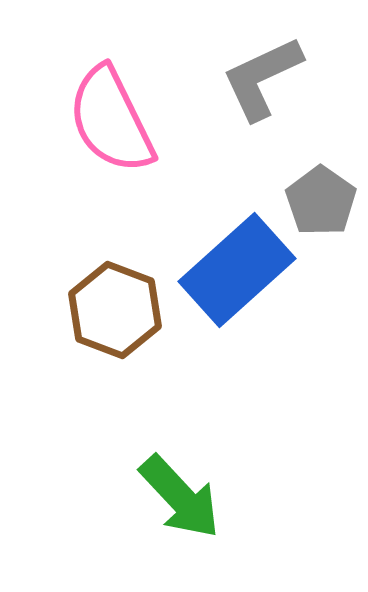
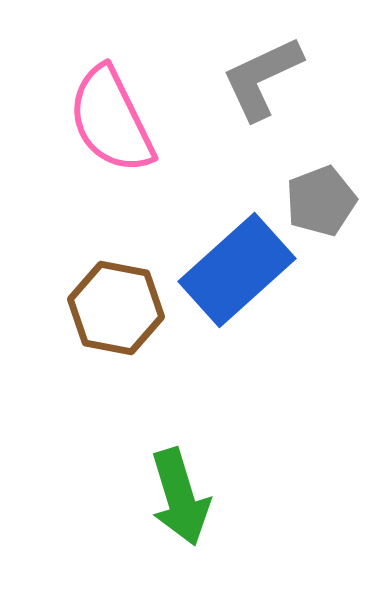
gray pentagon: rotated 16 degrees clockwise
brown hexagon: moved 1 px right, 2 px up; rotated 10 degrees counterclockwise
green arrow: rotated 26 degrees clockwise
